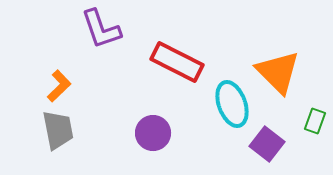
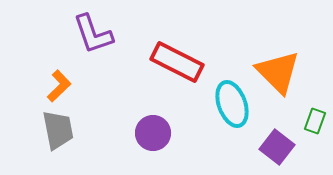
purple L-shape: moved 8 px left, 5 px down
purple square: moved 10 px right, 3 px down
